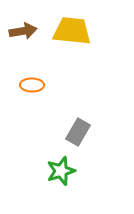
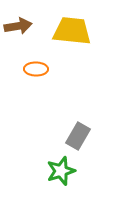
brown arrow: moved 5 px left, 5 px up
orange ellipse: moved 4 px right, 16 px up
gray rectangle: moved 4 px down
